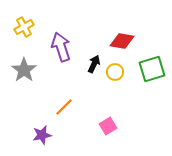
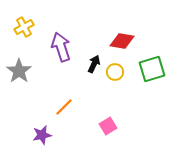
gray star: moved 5 px left, 1 px down
